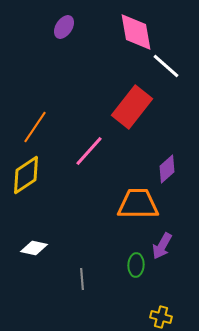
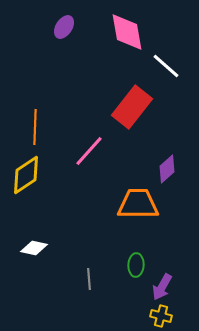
pink diamond: moved 9 px left
orange line: rotated 32 degrees counterclockwise
purple arrow: moved 41 px down
gray line: moved 7 px right
yellow cross: moved 1 px up
